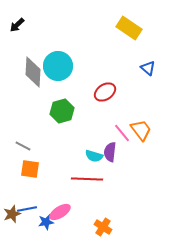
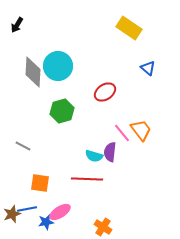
black arrow: rotated 14 degrees counterclockwise
orange square: moved 10 px right, 14 px down
